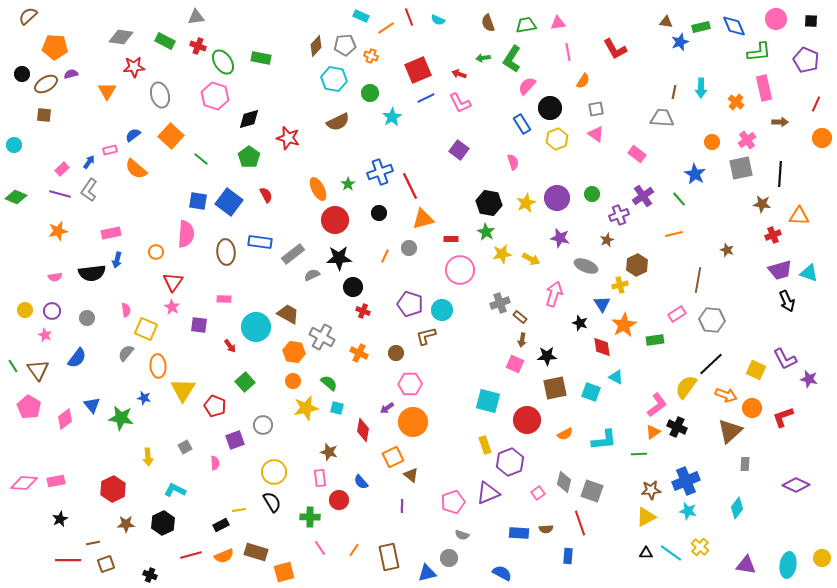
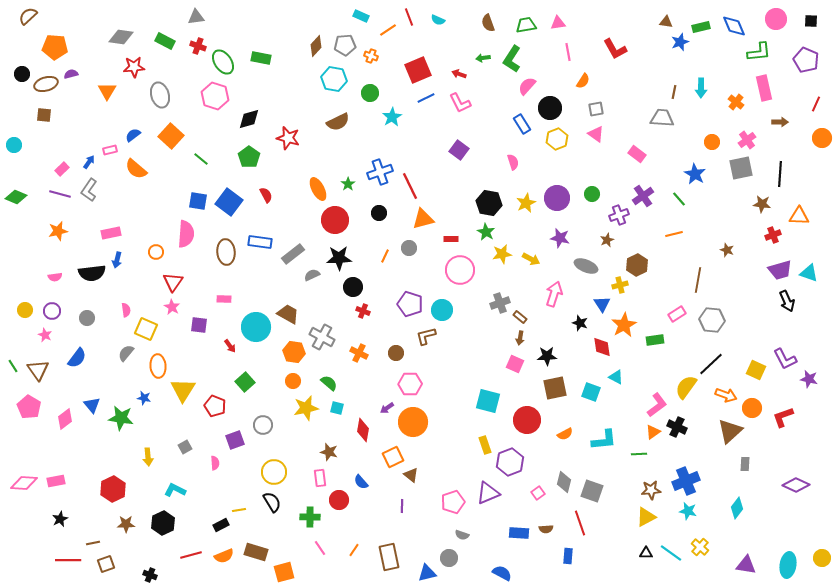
orange line at (386, 28): moved 2 px right, 2 px down
brown ellipse at (46, 84): rotated 15 degrees clockwise
brown arrow at (522, 340): moved 2 px left, 2 px up
